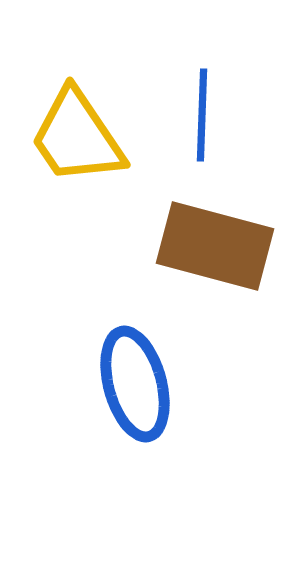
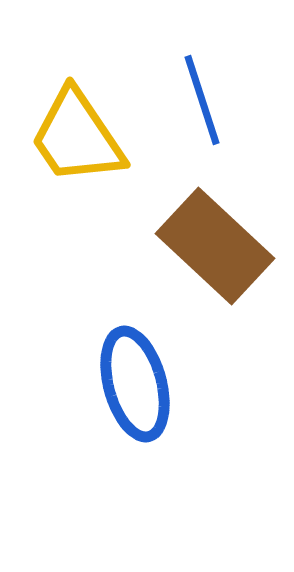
blue line: moved 15 px up; rotated 20 degrees counterclockwise
brown rectangle: rotated 28 degrees clockwise
